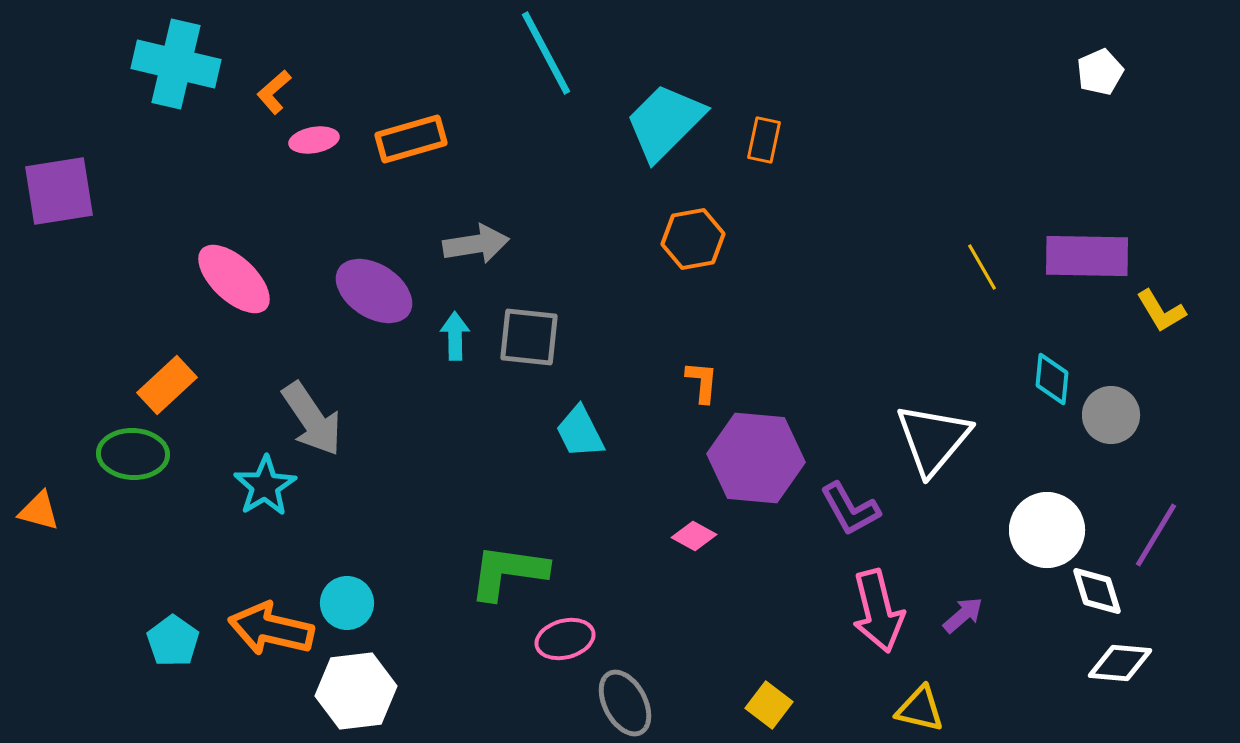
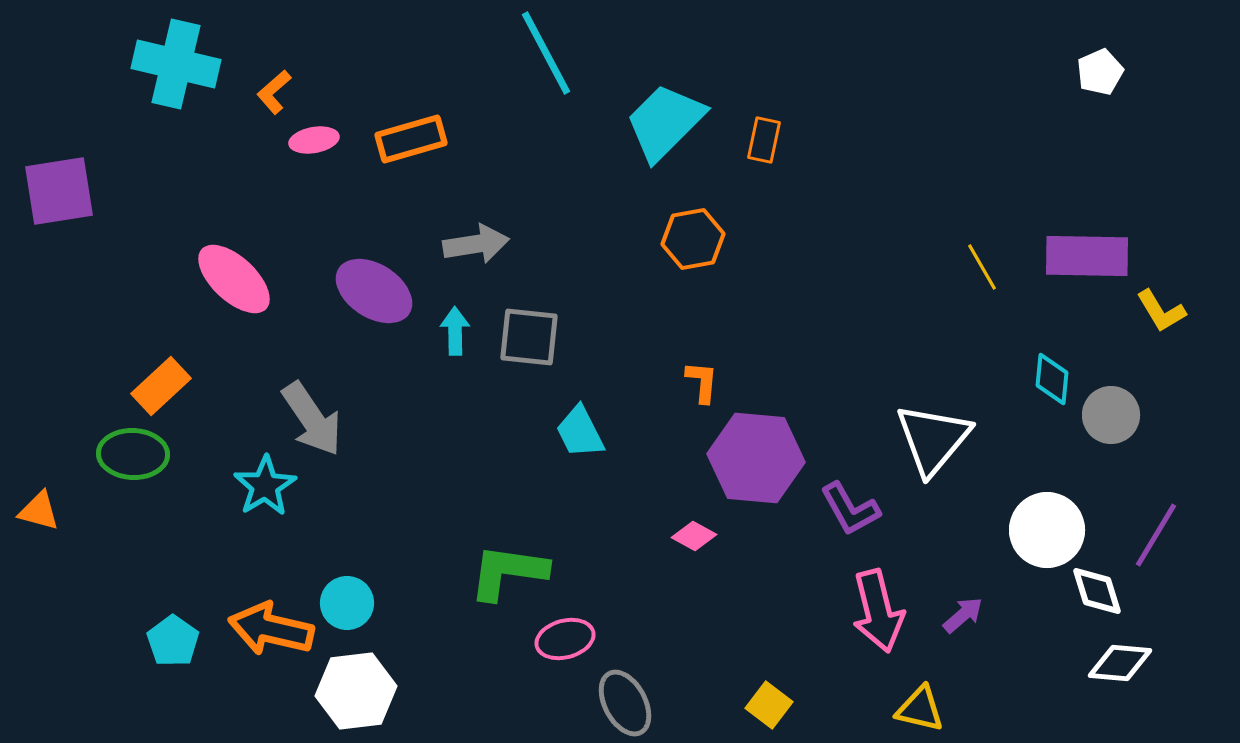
cyan arrow at (455, 336): moved 5 px up
orange rectangle at (167, 385): moved 6 px left, 1 px down
